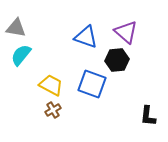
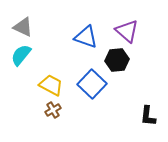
gray triangle: moved 7 px right, 1 px up; rotated 15 degrees clockwise
purple triangle: moved 1 px right, 1 px up
blue square: rotated 24 degrees clockwise
